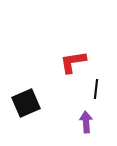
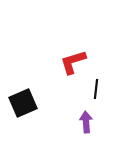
red L-shape: rotated 8 degrees counterclockwise
black square: moved 3 px left
